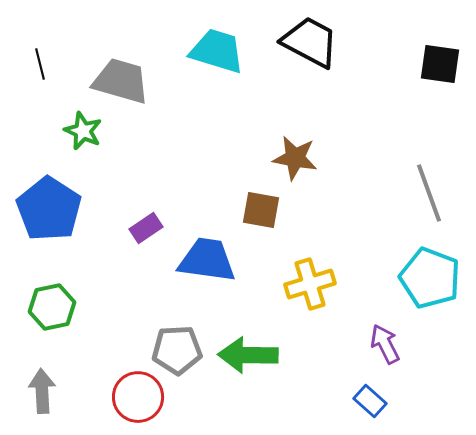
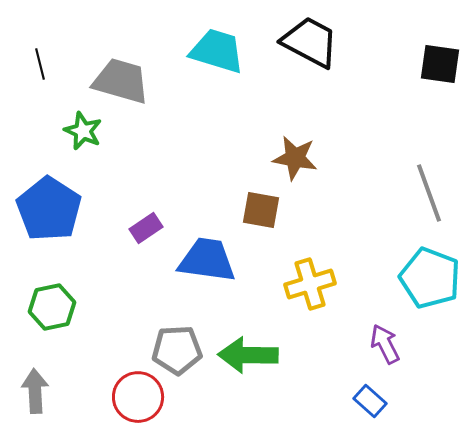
gray arrow: moved 7 px left
